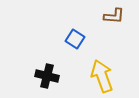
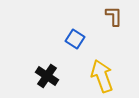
brown L-shape: rotated 95 degrees counterclockwise
black cross: rotated 20 degrees clockwise
